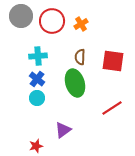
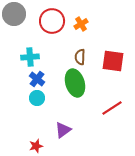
gray circle: moved 7 px left, 2 px up
cyan cross: moved 8 px left, 1 px down
